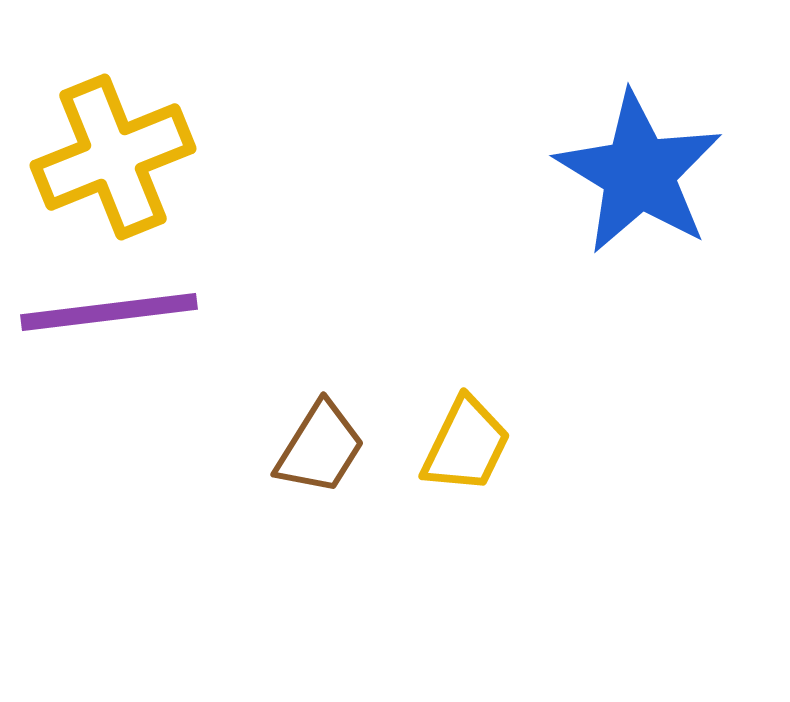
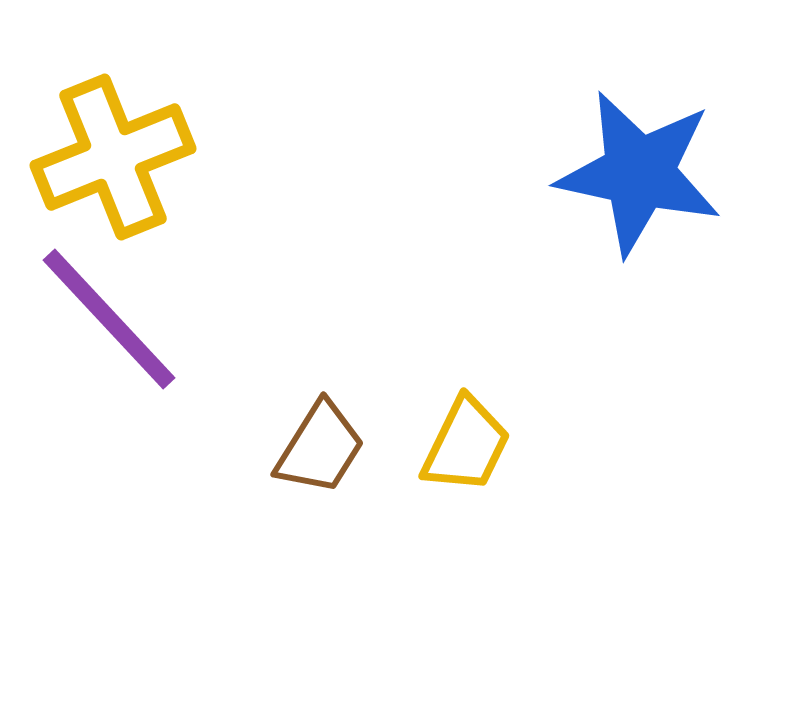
blue star: rotated 19 degrees counterclockwise
purple line: moved 7 px down; rotated 54 degrees clockwise
